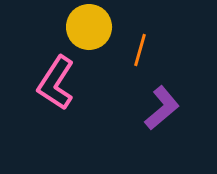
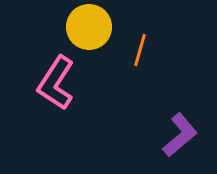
purple L-shape: moved 18 px right, 27 px down
